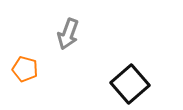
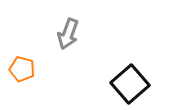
orange pentagon: moved 3 px left
